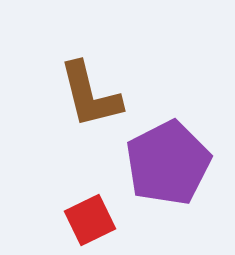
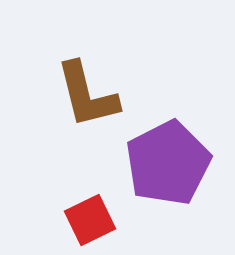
brown L-shape: moved 3 px left
